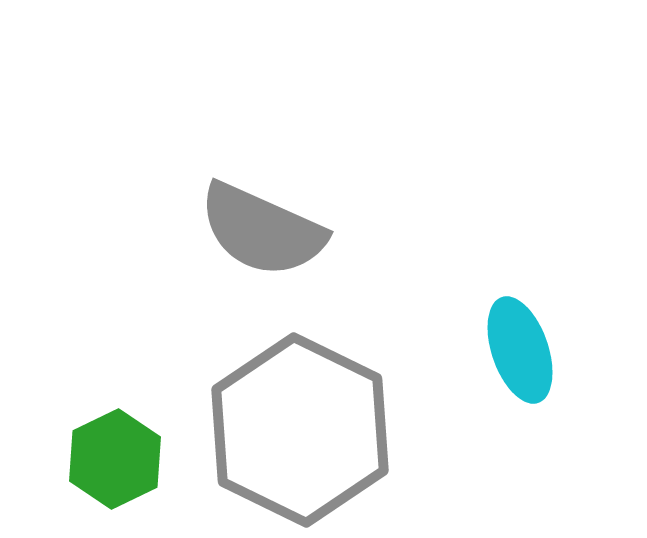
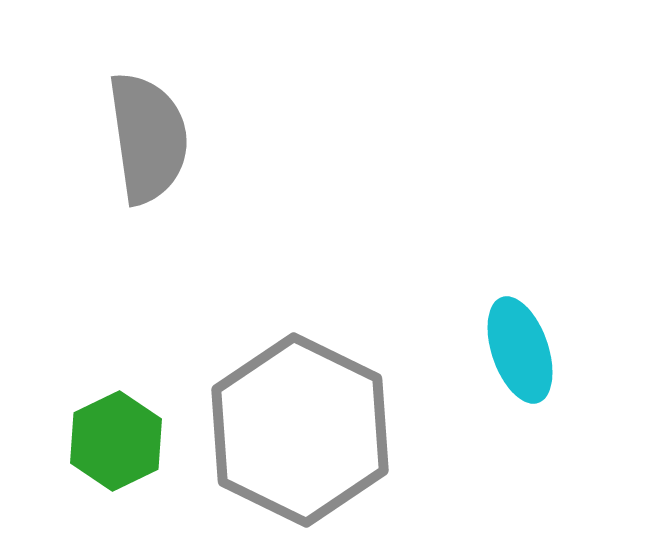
gray semicircle: moved 114 px left, 92 px up; rotated 122 degrees counterclockwise
green hexagon: moved 1 px right, 18 px up
